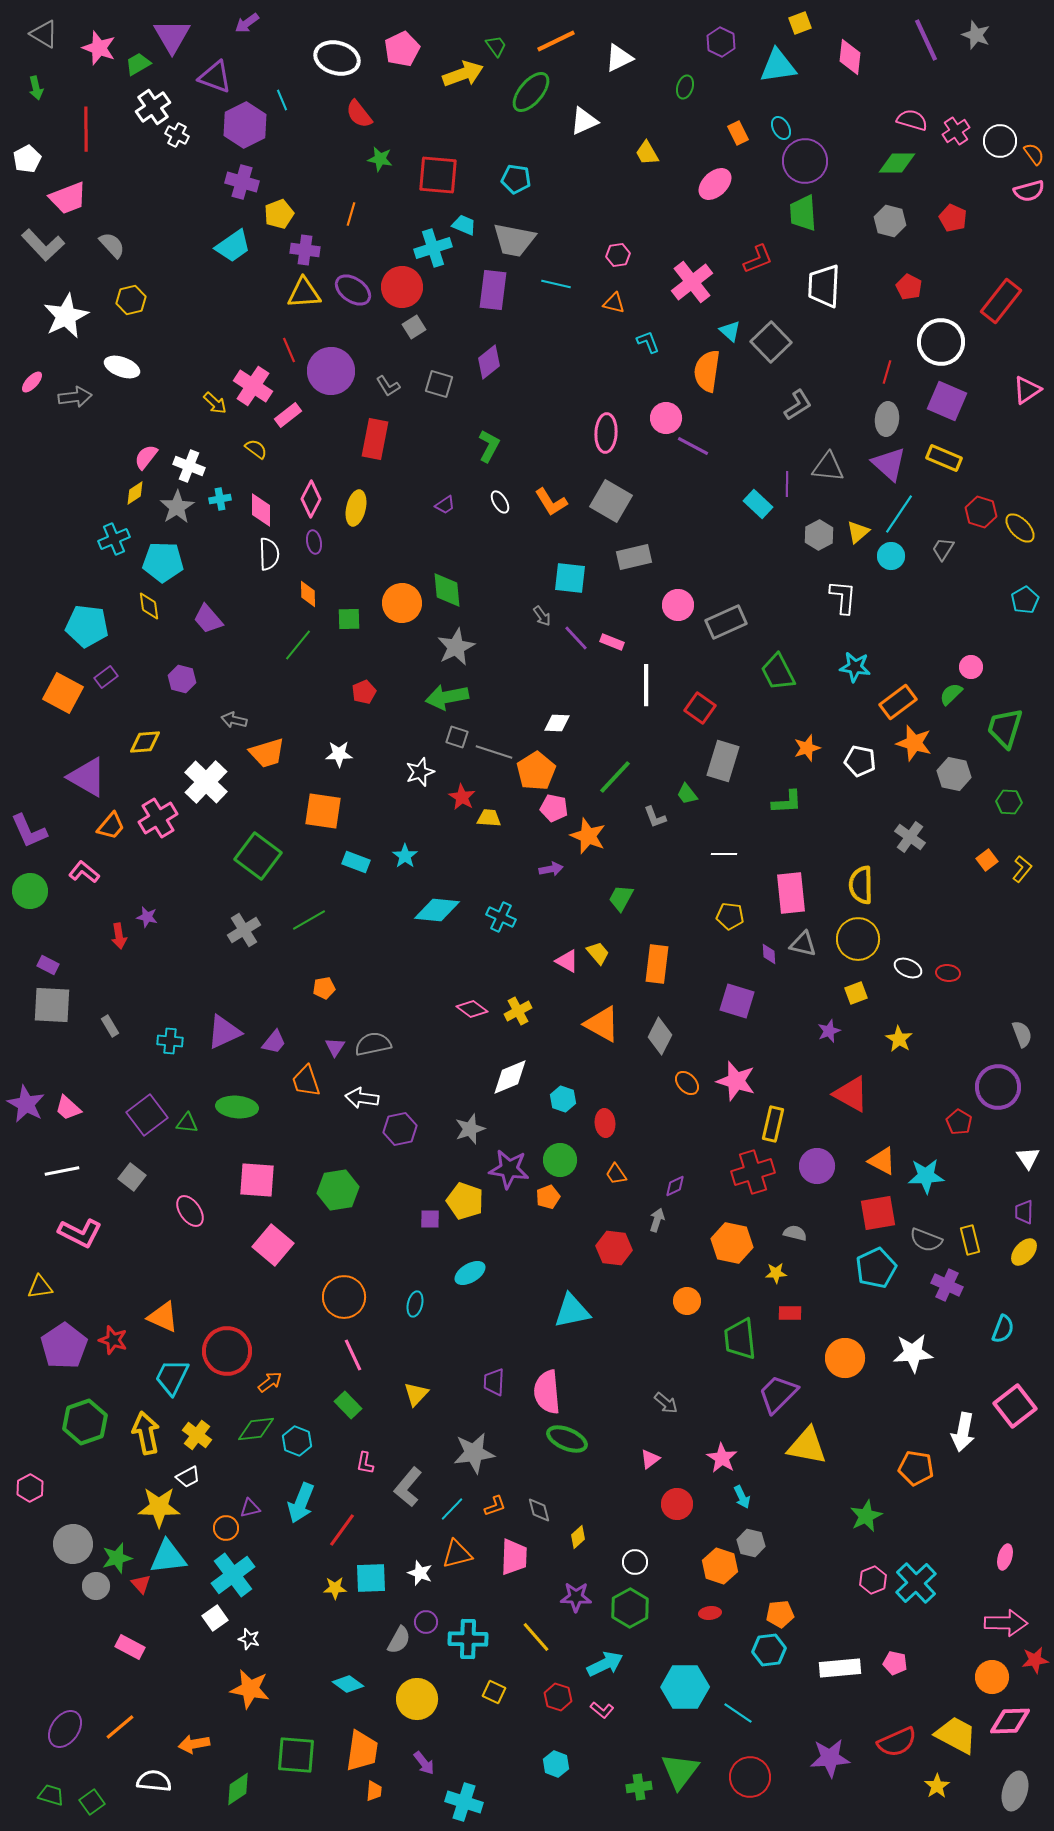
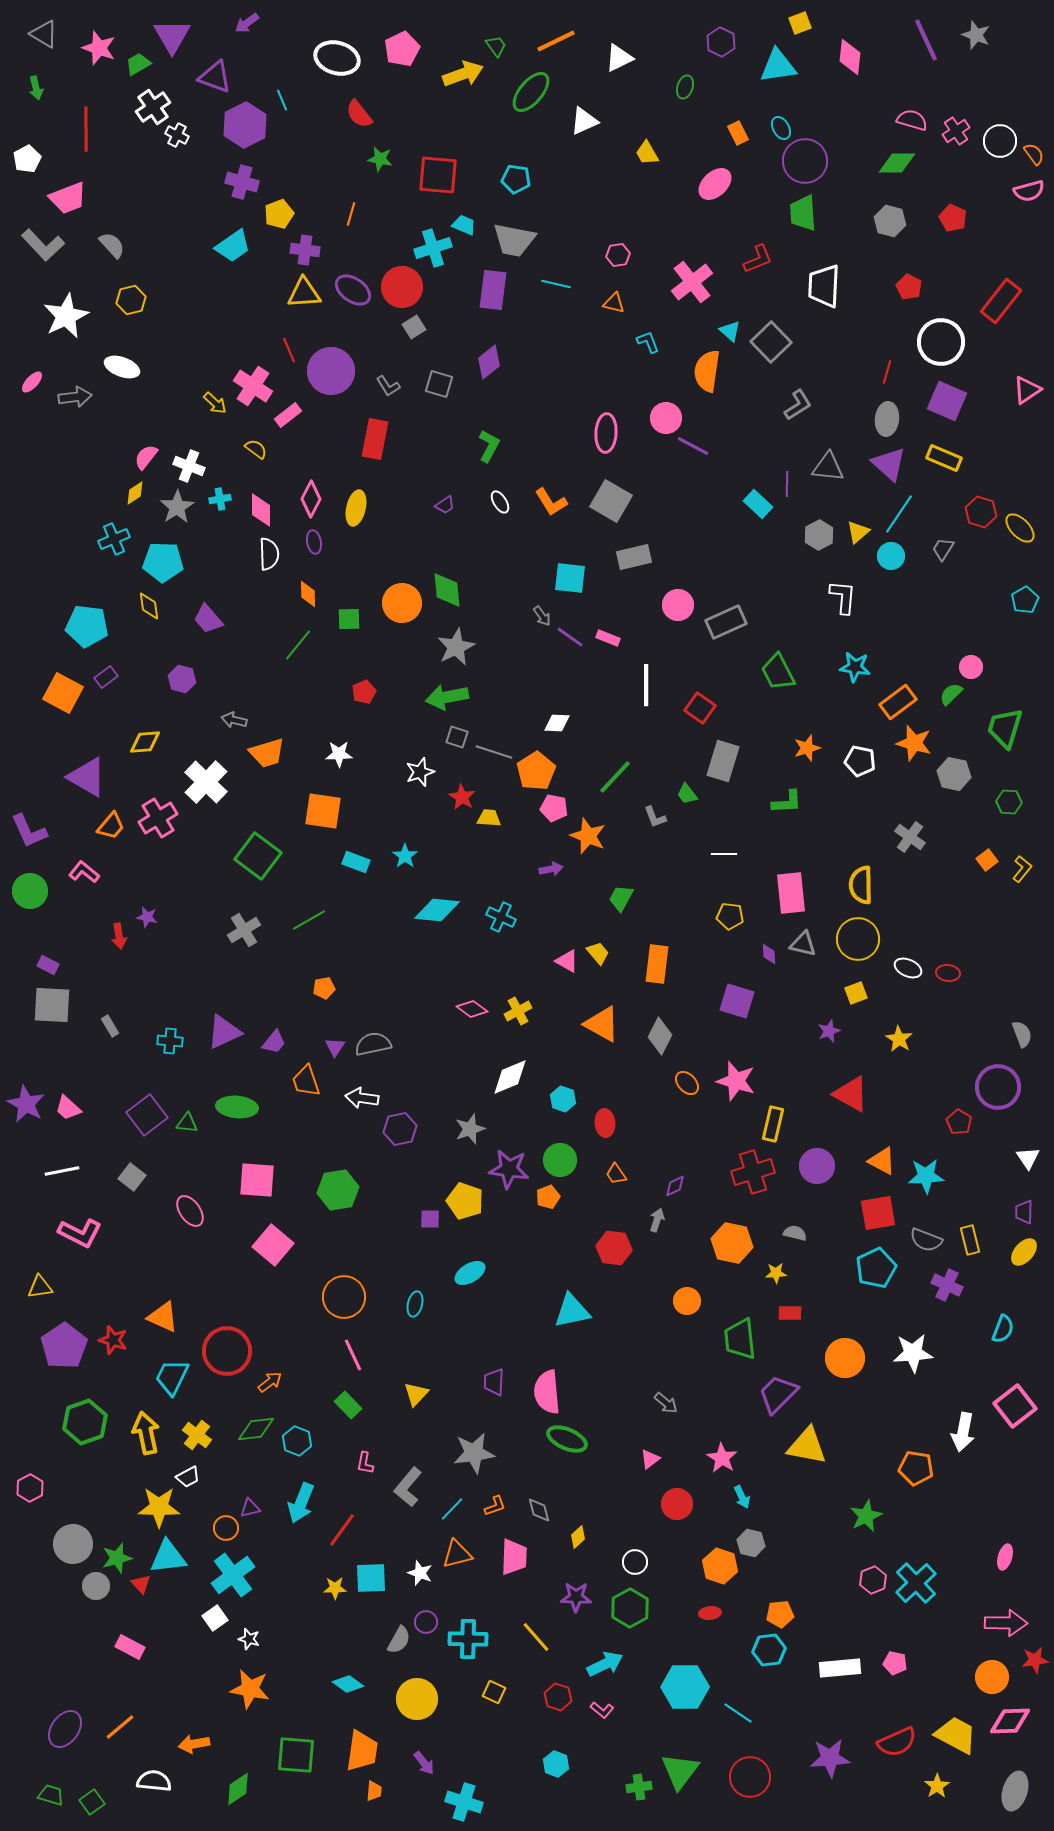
purple line at (576, 638): moved 6 px left, 1 px up; rotated 12 degrees counterclockwise
pink rectangle at (612, 642): moved 4 px left, 4 px up
